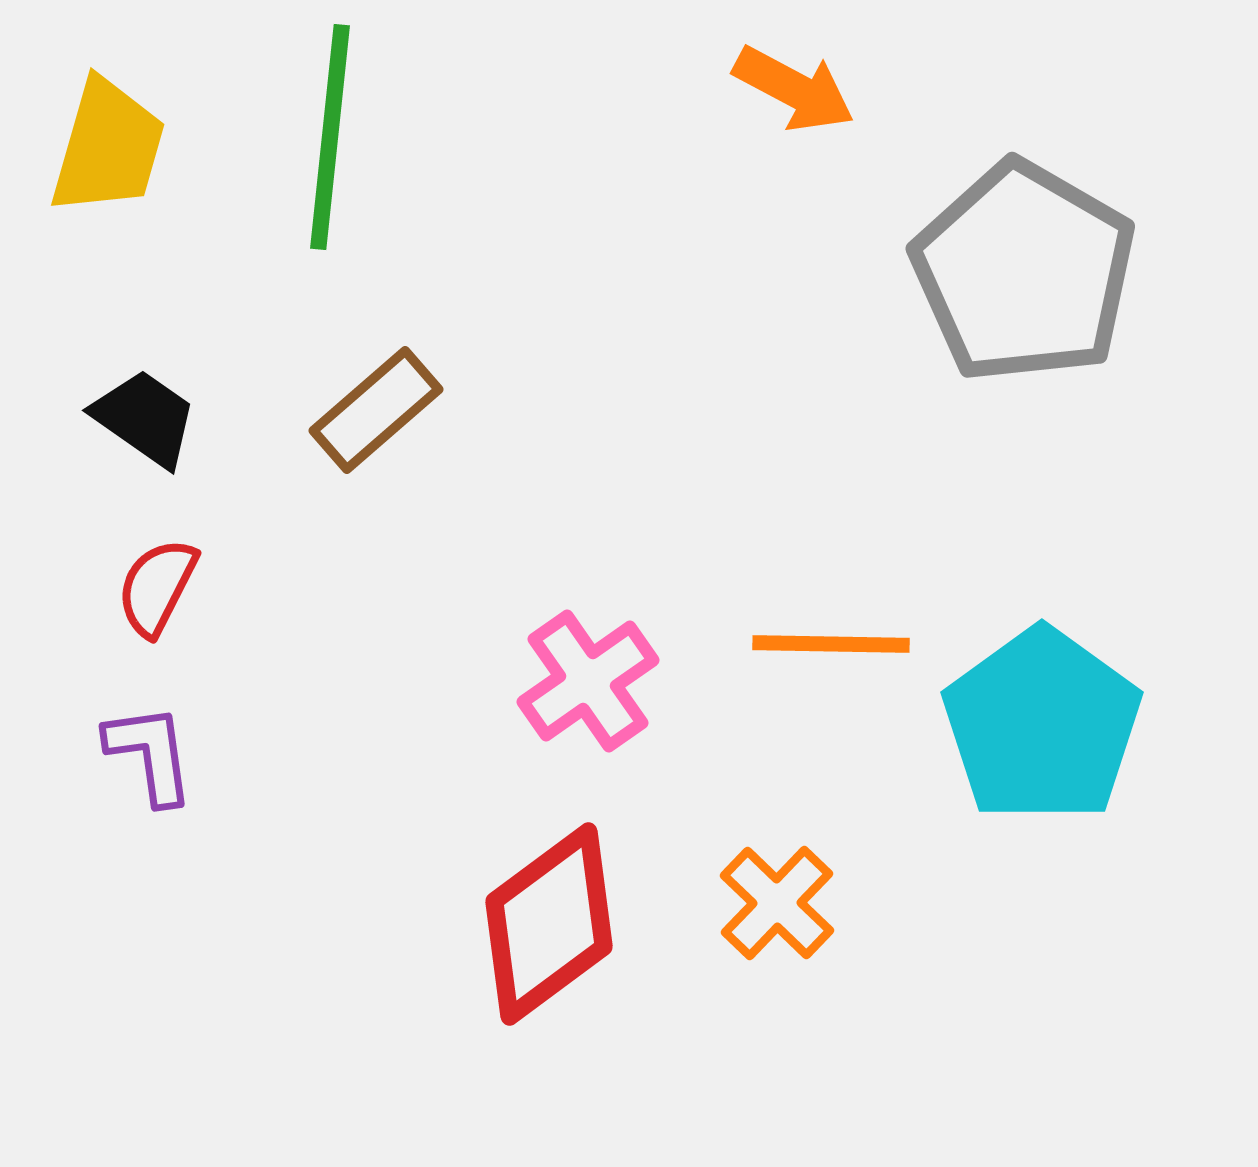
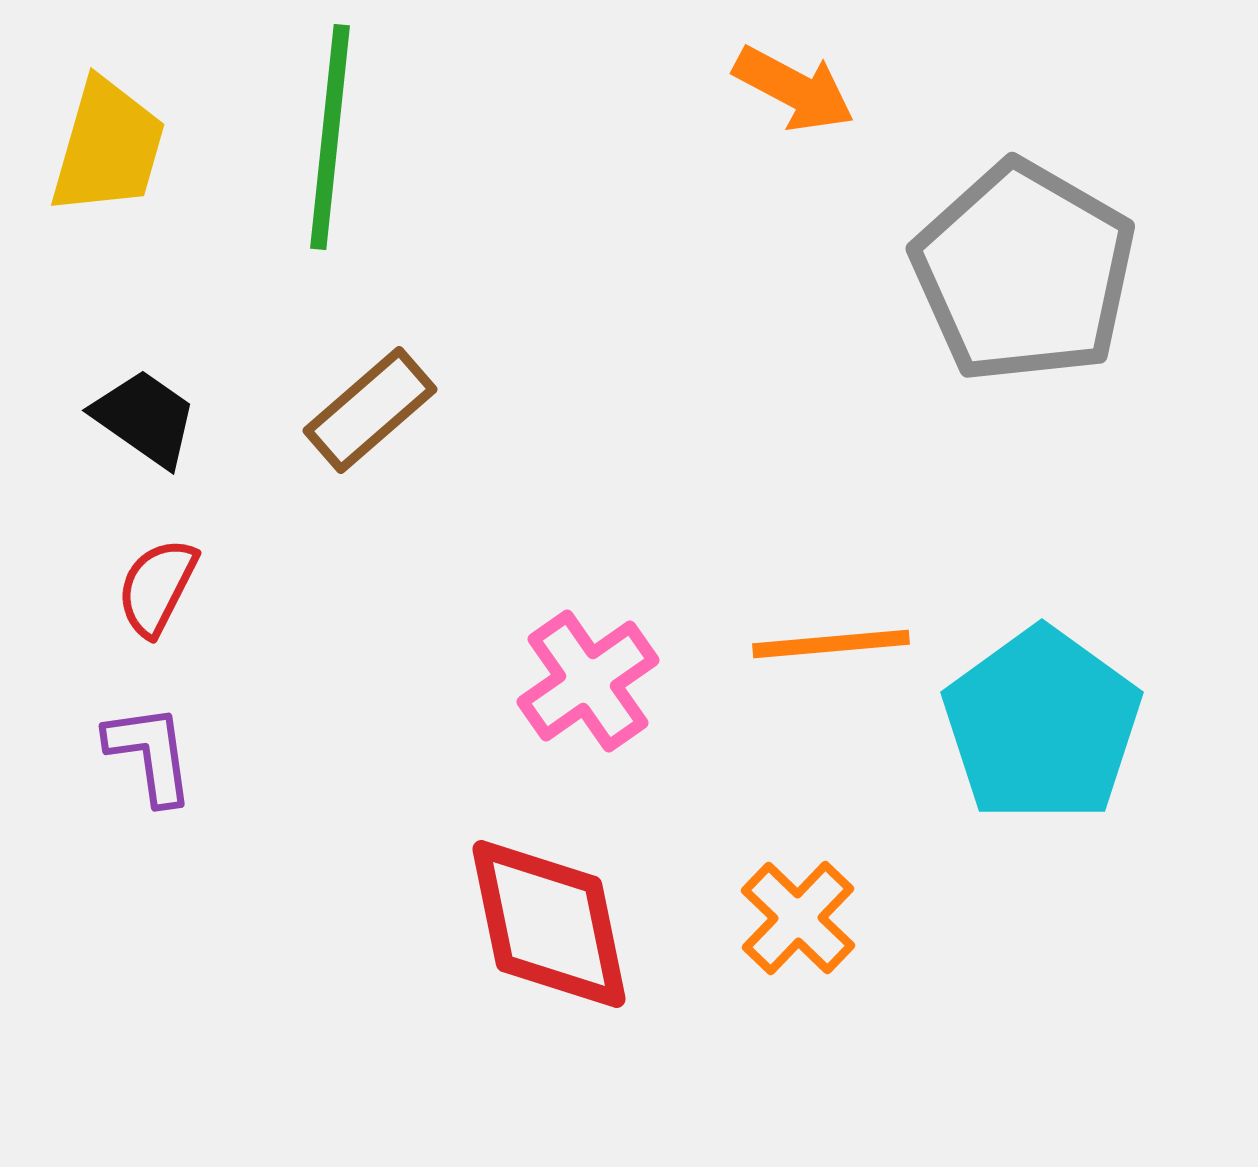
brown rectangle: moved 6 px left
orange line: rotated 6 degrees counterclockwise
orange cross: moved 21 px right, 15 px down
red diamond: rotated 65 degrees counterclockwise
